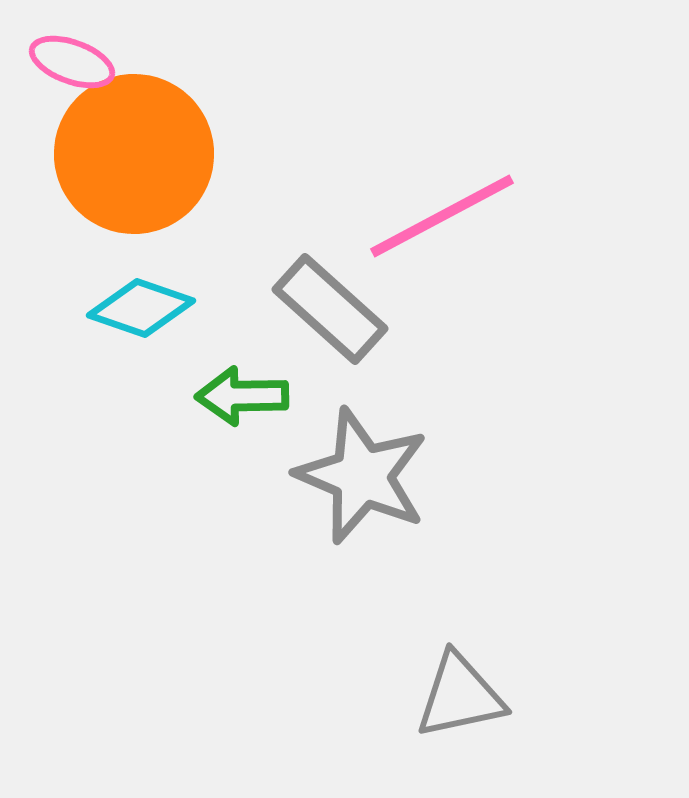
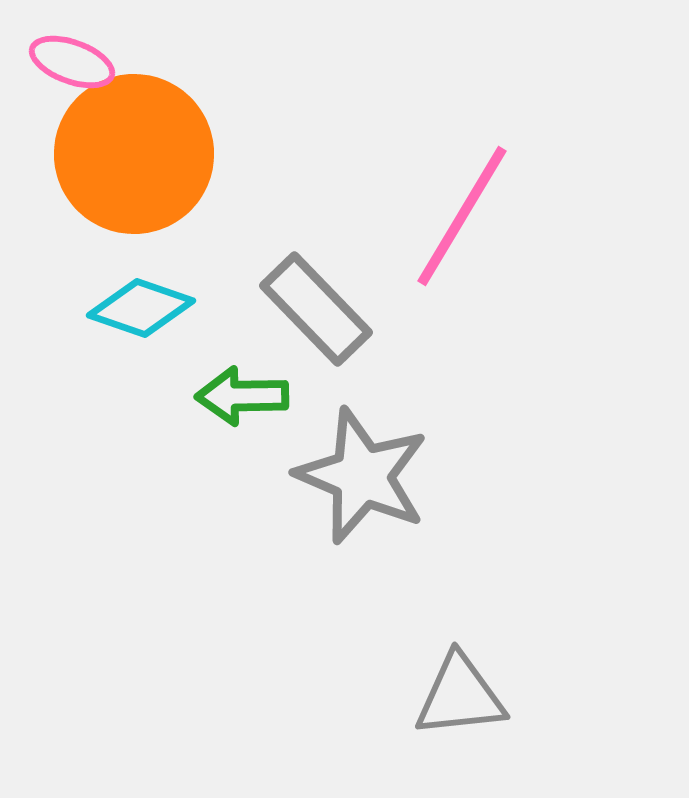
pink line: moved 20 px right; rotated 31 degrees counterclockwise
gray rectangle: moved 14 px left; rotated 4 degrees clockwise
gray triangle: rotated 6 degrees clockwise
